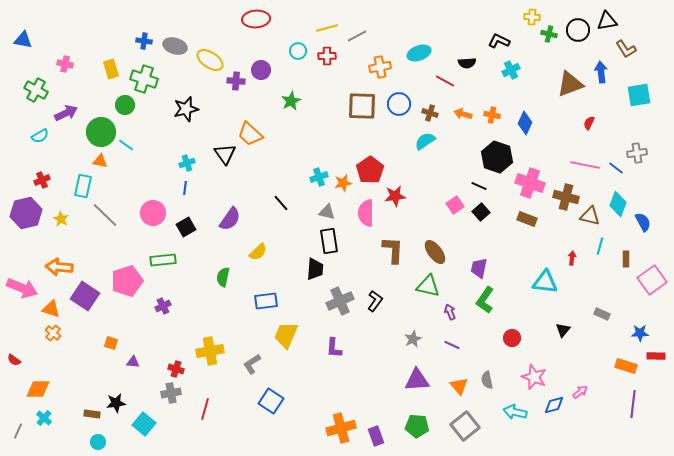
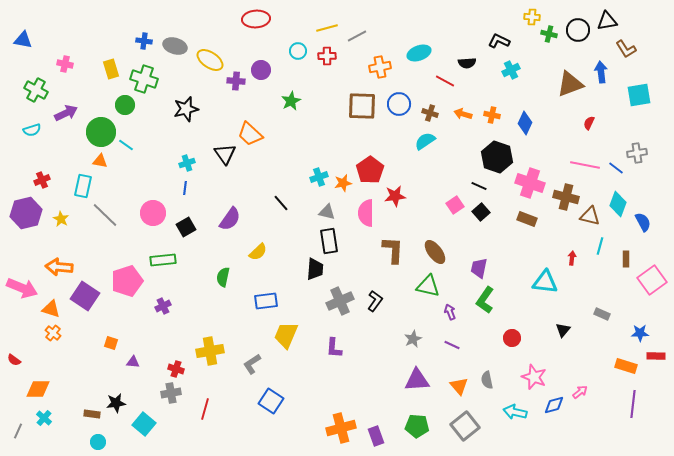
cyan semicircle at (40, 136): moved 8 px left, 6 px up; rotated 12 degrees clockwise
